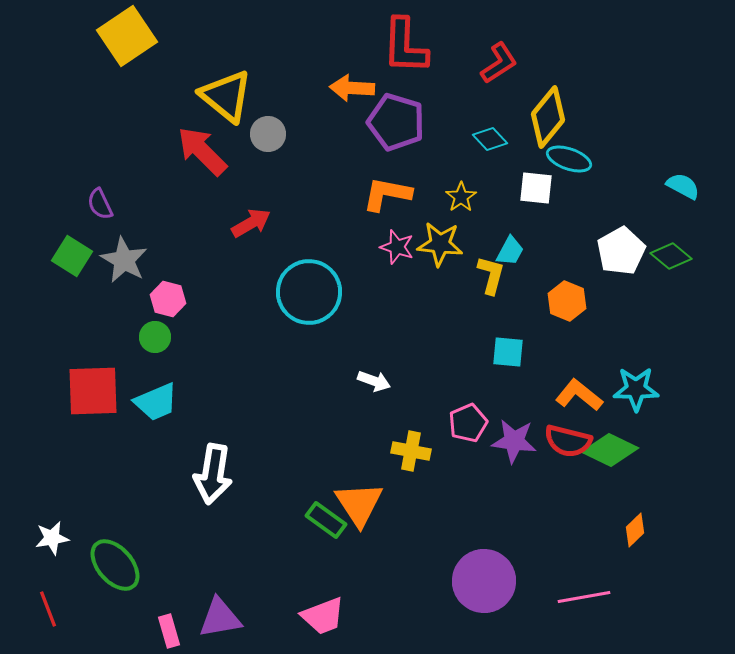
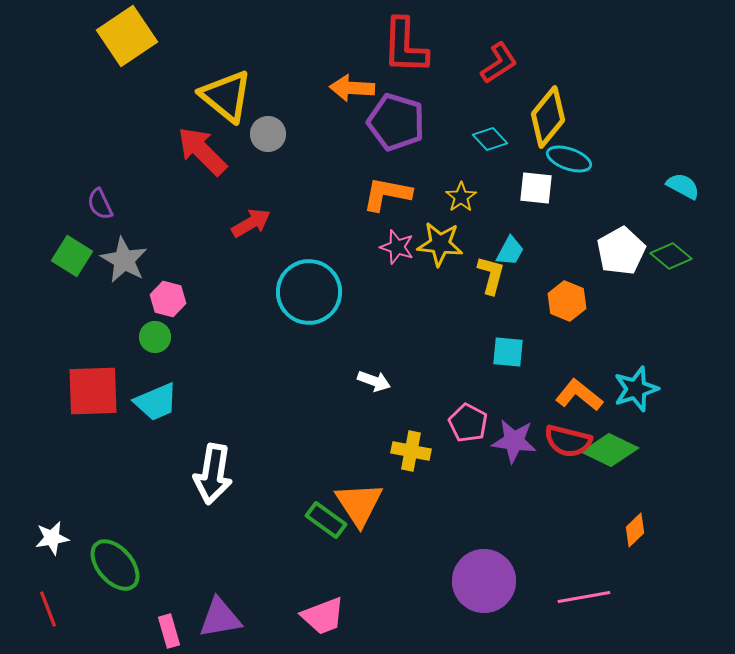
cyan star at (636, 389): rotated 18 degrees counterclockwise
pink pentagon at (468, 423): rotated 21 degrees counterclockwise
